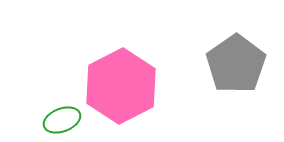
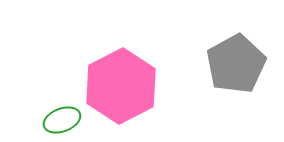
gray pentagon: rotated 6 degrees clockwise
